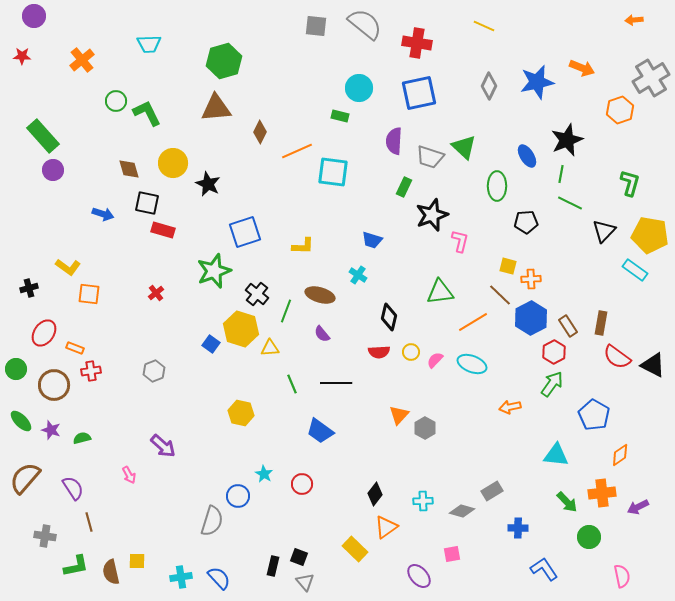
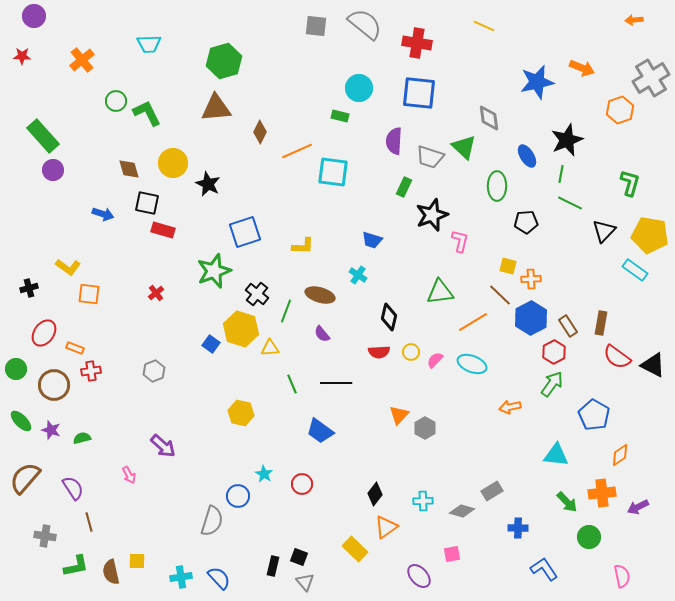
gray diamond at (489, 86): moved 32 px down; rotated 32 degrees counterclockwise
blue square at (419, 93): rotated 18 degrees clockwise
